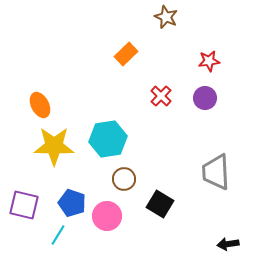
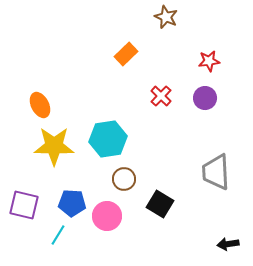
blue pentagon: rotated 16 degrees counterclockwise
